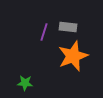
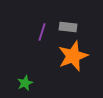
purple line: moved 2 px left
green star: rotated 28 degrees counterclockwise
